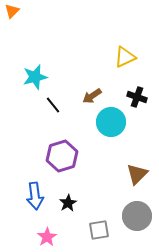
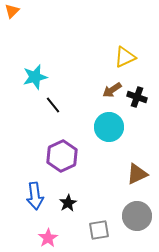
brown arrow: moved 20 px right, 6 px up
cyan circle: moved 2 px left, 5 px down
purple hexagon: rotated 8 degrees counterclockwise
brown triangle: rotated 20 degrees clockwise
pink star: moved 1 px right, 1 px down
